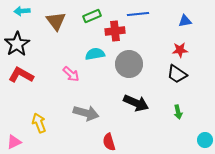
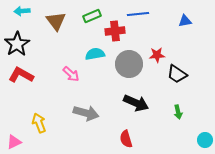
red star: moved 23 px left, 5 px down
red semicircle: moved 17 px right, 3 px up
